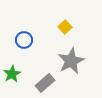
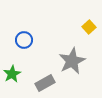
yellow square: moved 24 px right
gray star: moved 1 px right
gray rectangle: rotated 12 degrees clockwise
